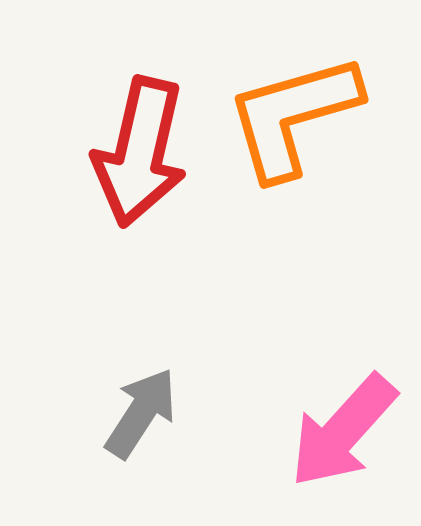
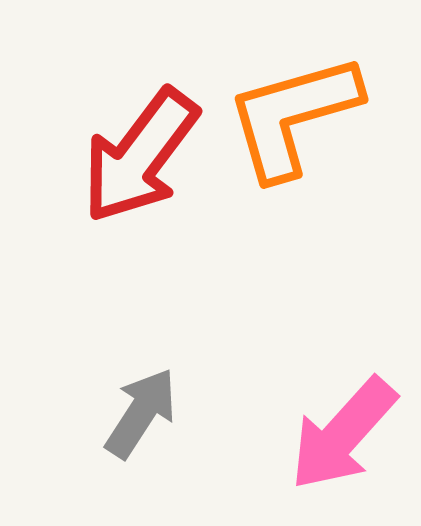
red arrow: moved 4 px down; rotated 24 degrees clockwise
pink arrow: moved 3 px down
